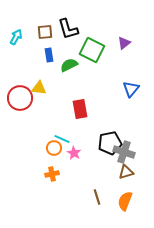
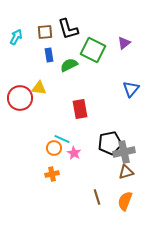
green square: moved 1 px right
gray cross: rotated 30 degrees counterclockwise
